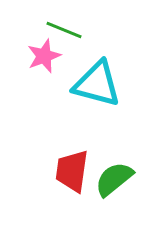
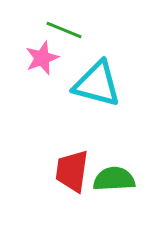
pink star: moved 2 px left, 2 px down
green semicircle: rotated 36 degrees clockwise
